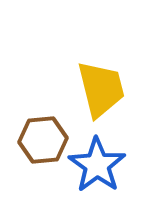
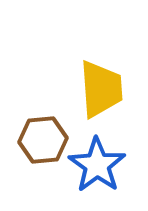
yellow trapezoid: rotated 10 degrees clockwise
